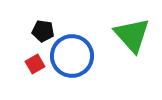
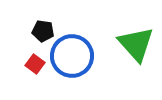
green triangle: moved 4 px right, 9 px down
red square: rotated 24 degrees counterclockwise
